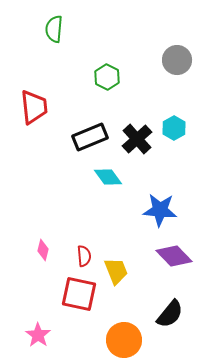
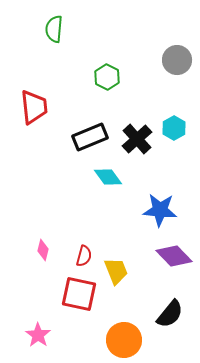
red semicircle: rotated 20 degrees clockwise
